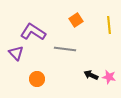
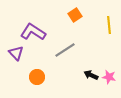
orange square: moved 1 px left, 5 px up
gray line: moved 1 px down; rotated 40 degrees counterclockwise
orange circle: moved 2 px up
